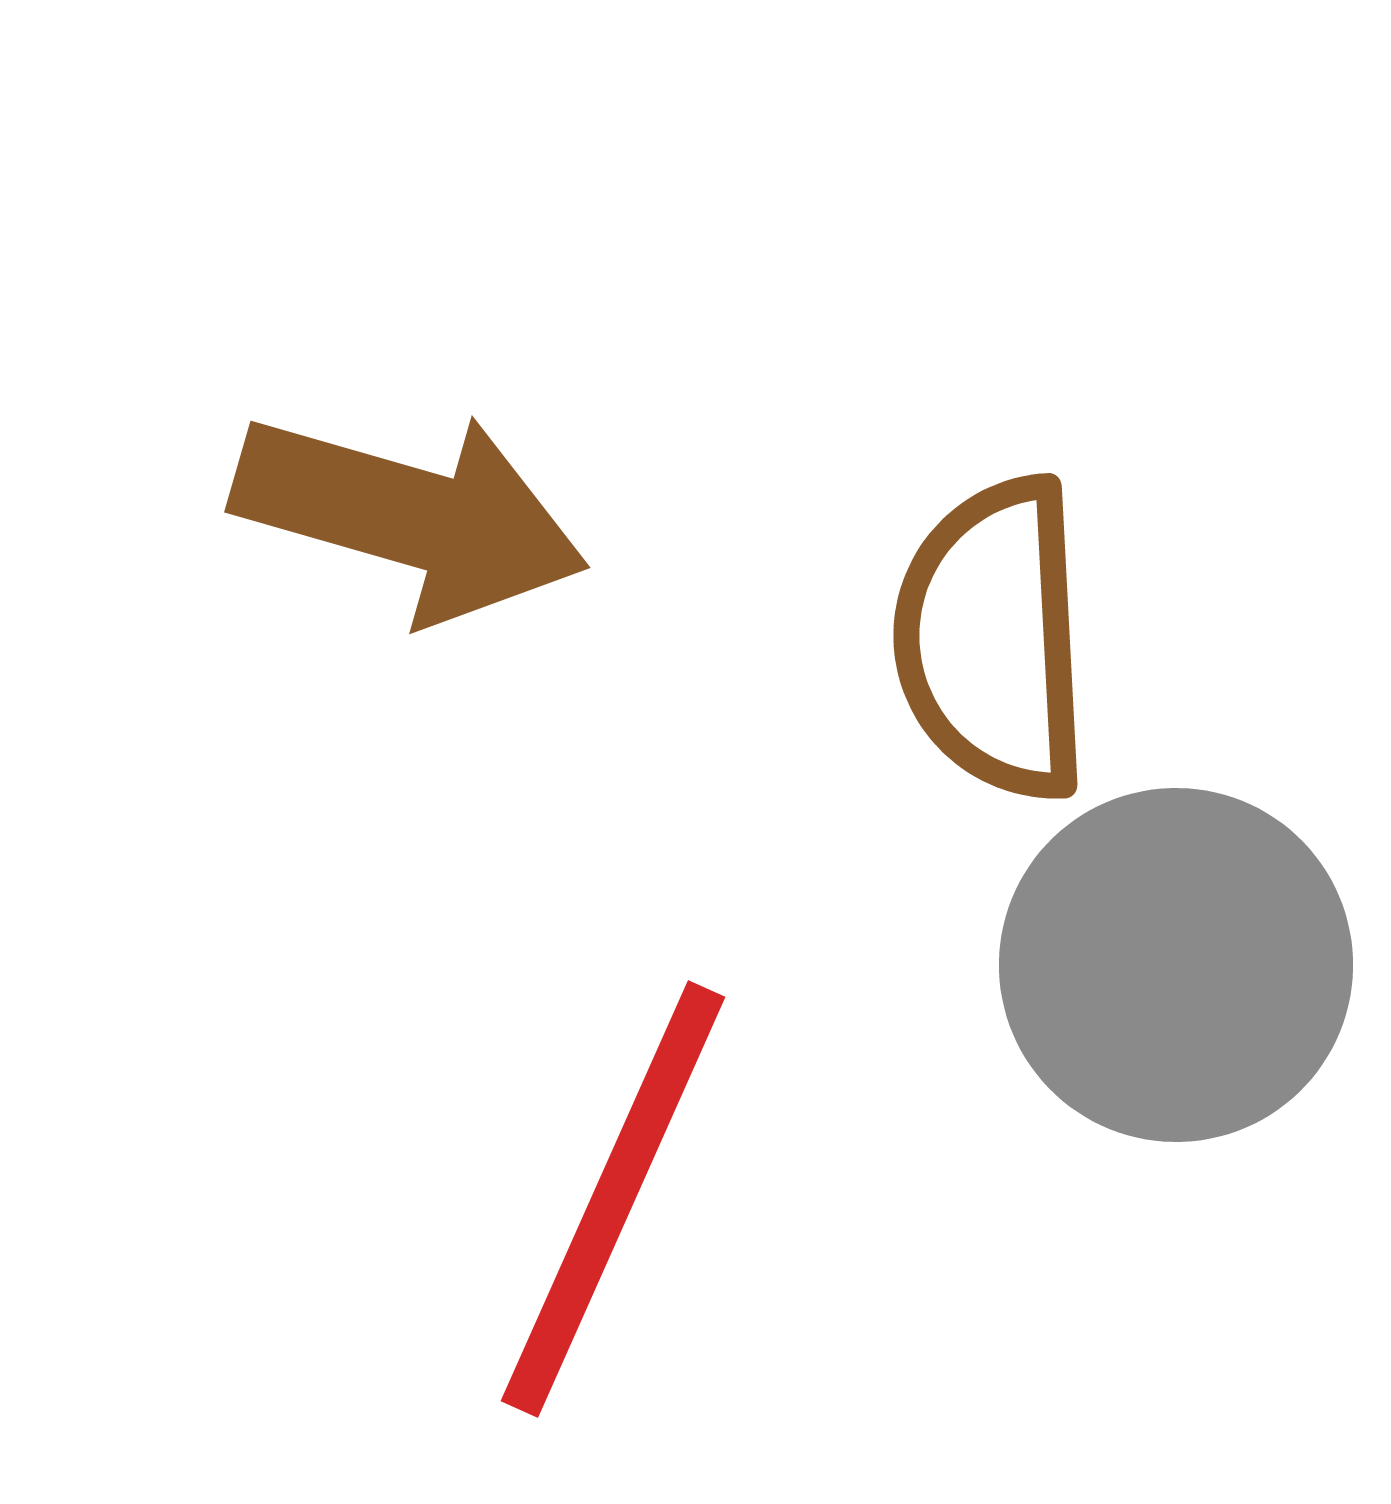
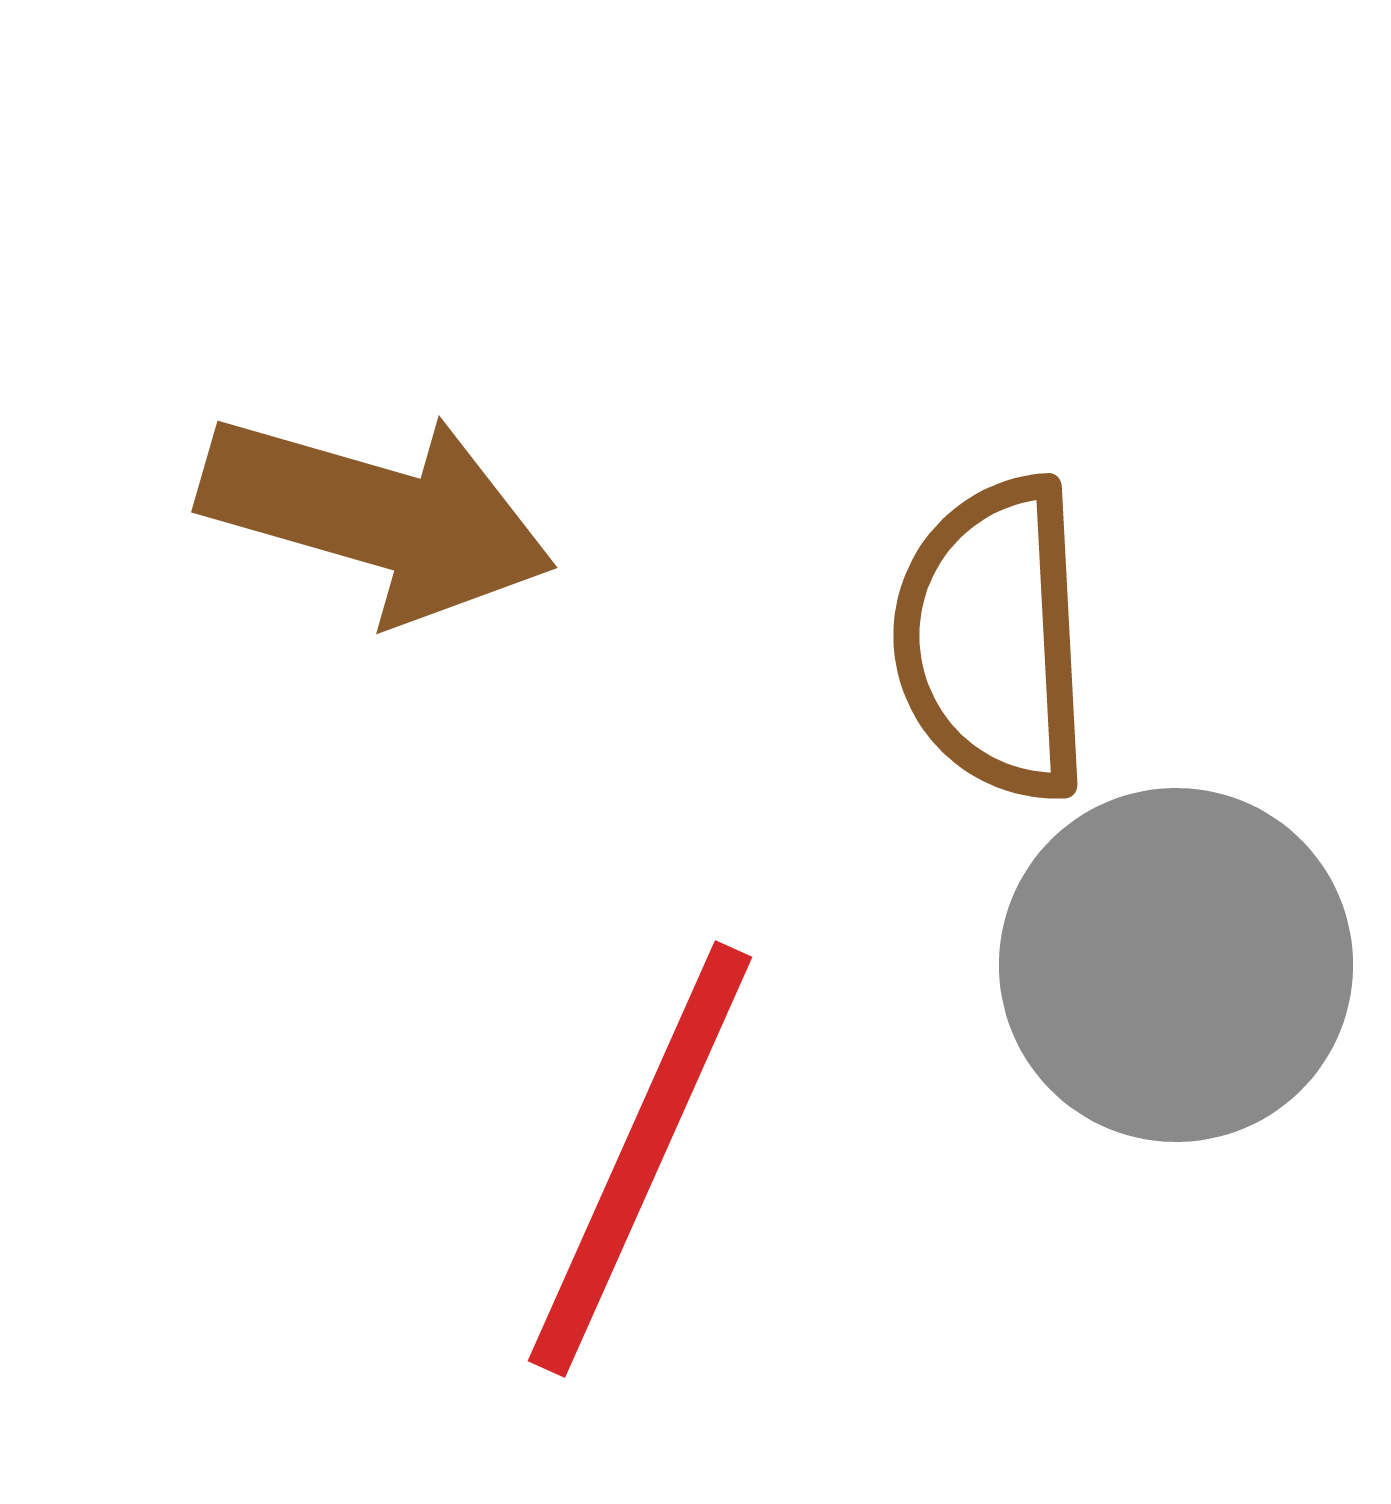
brown arrow: moved 33 px left
red line: moved 27 px right, 40 px up
